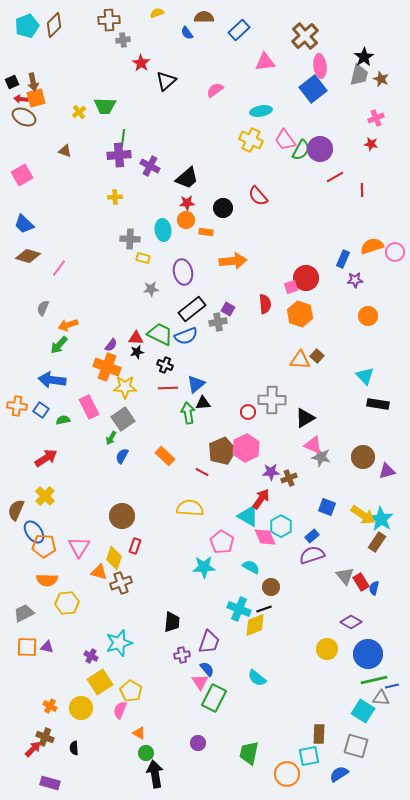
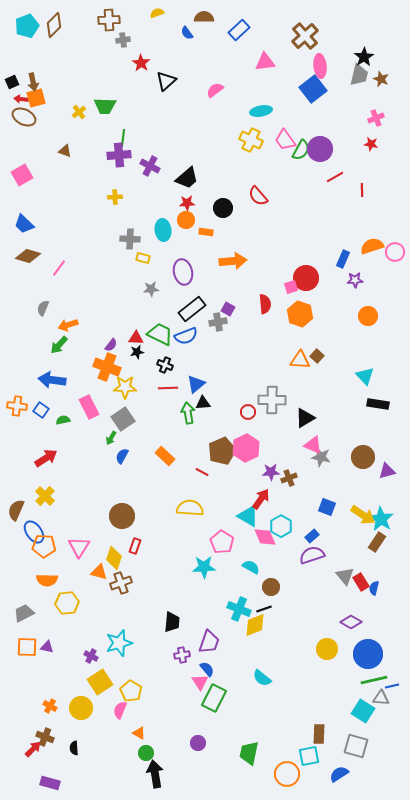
cyan semicircle at (257, 678): moved 5 px right
